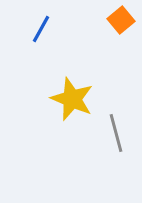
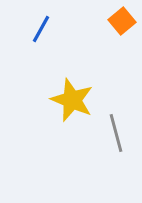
orange square: moved 1 px right, 1 px down
yellow star: moved 1 px down
